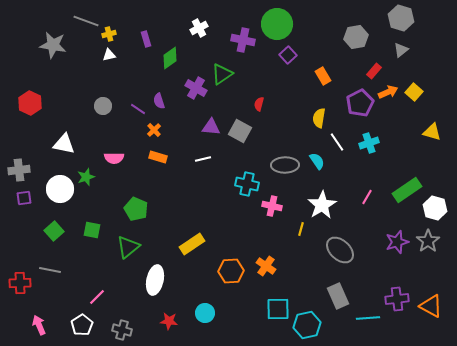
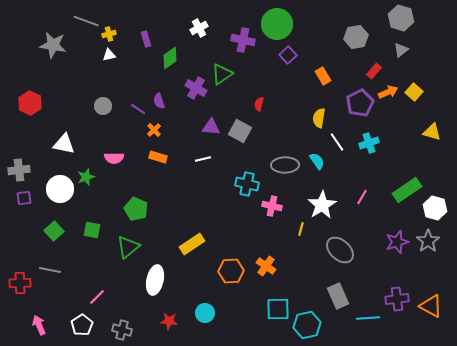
pink line at (367, 197): moved 5 px left
